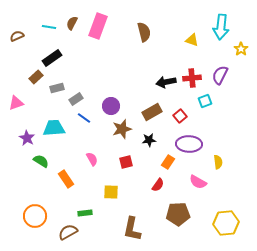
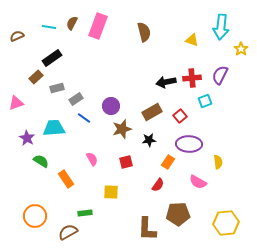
brown L-shape at (132, 229): moved 15 px right; rotated 10 degrees counterclockwise
